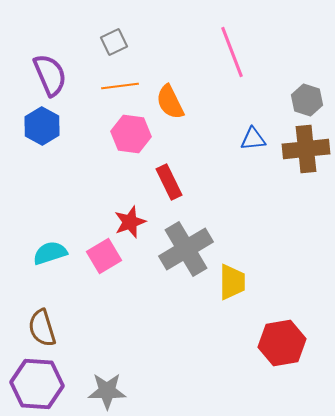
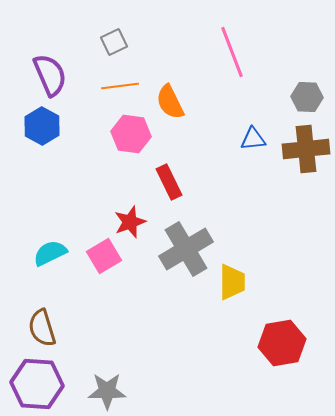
gray hexagon: moved 3 px up; rotated 16 degrees counterclockwise
cyan semicircle: rotated 8 degrees counterclockwise
